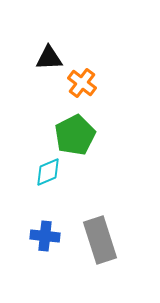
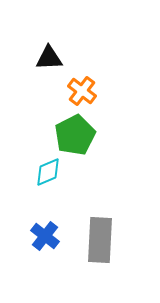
orange cross: moved 8 px down
blue cross: rotated 32 degrees clockwise
gray rectangle: rotated 21 degrees clockwise
